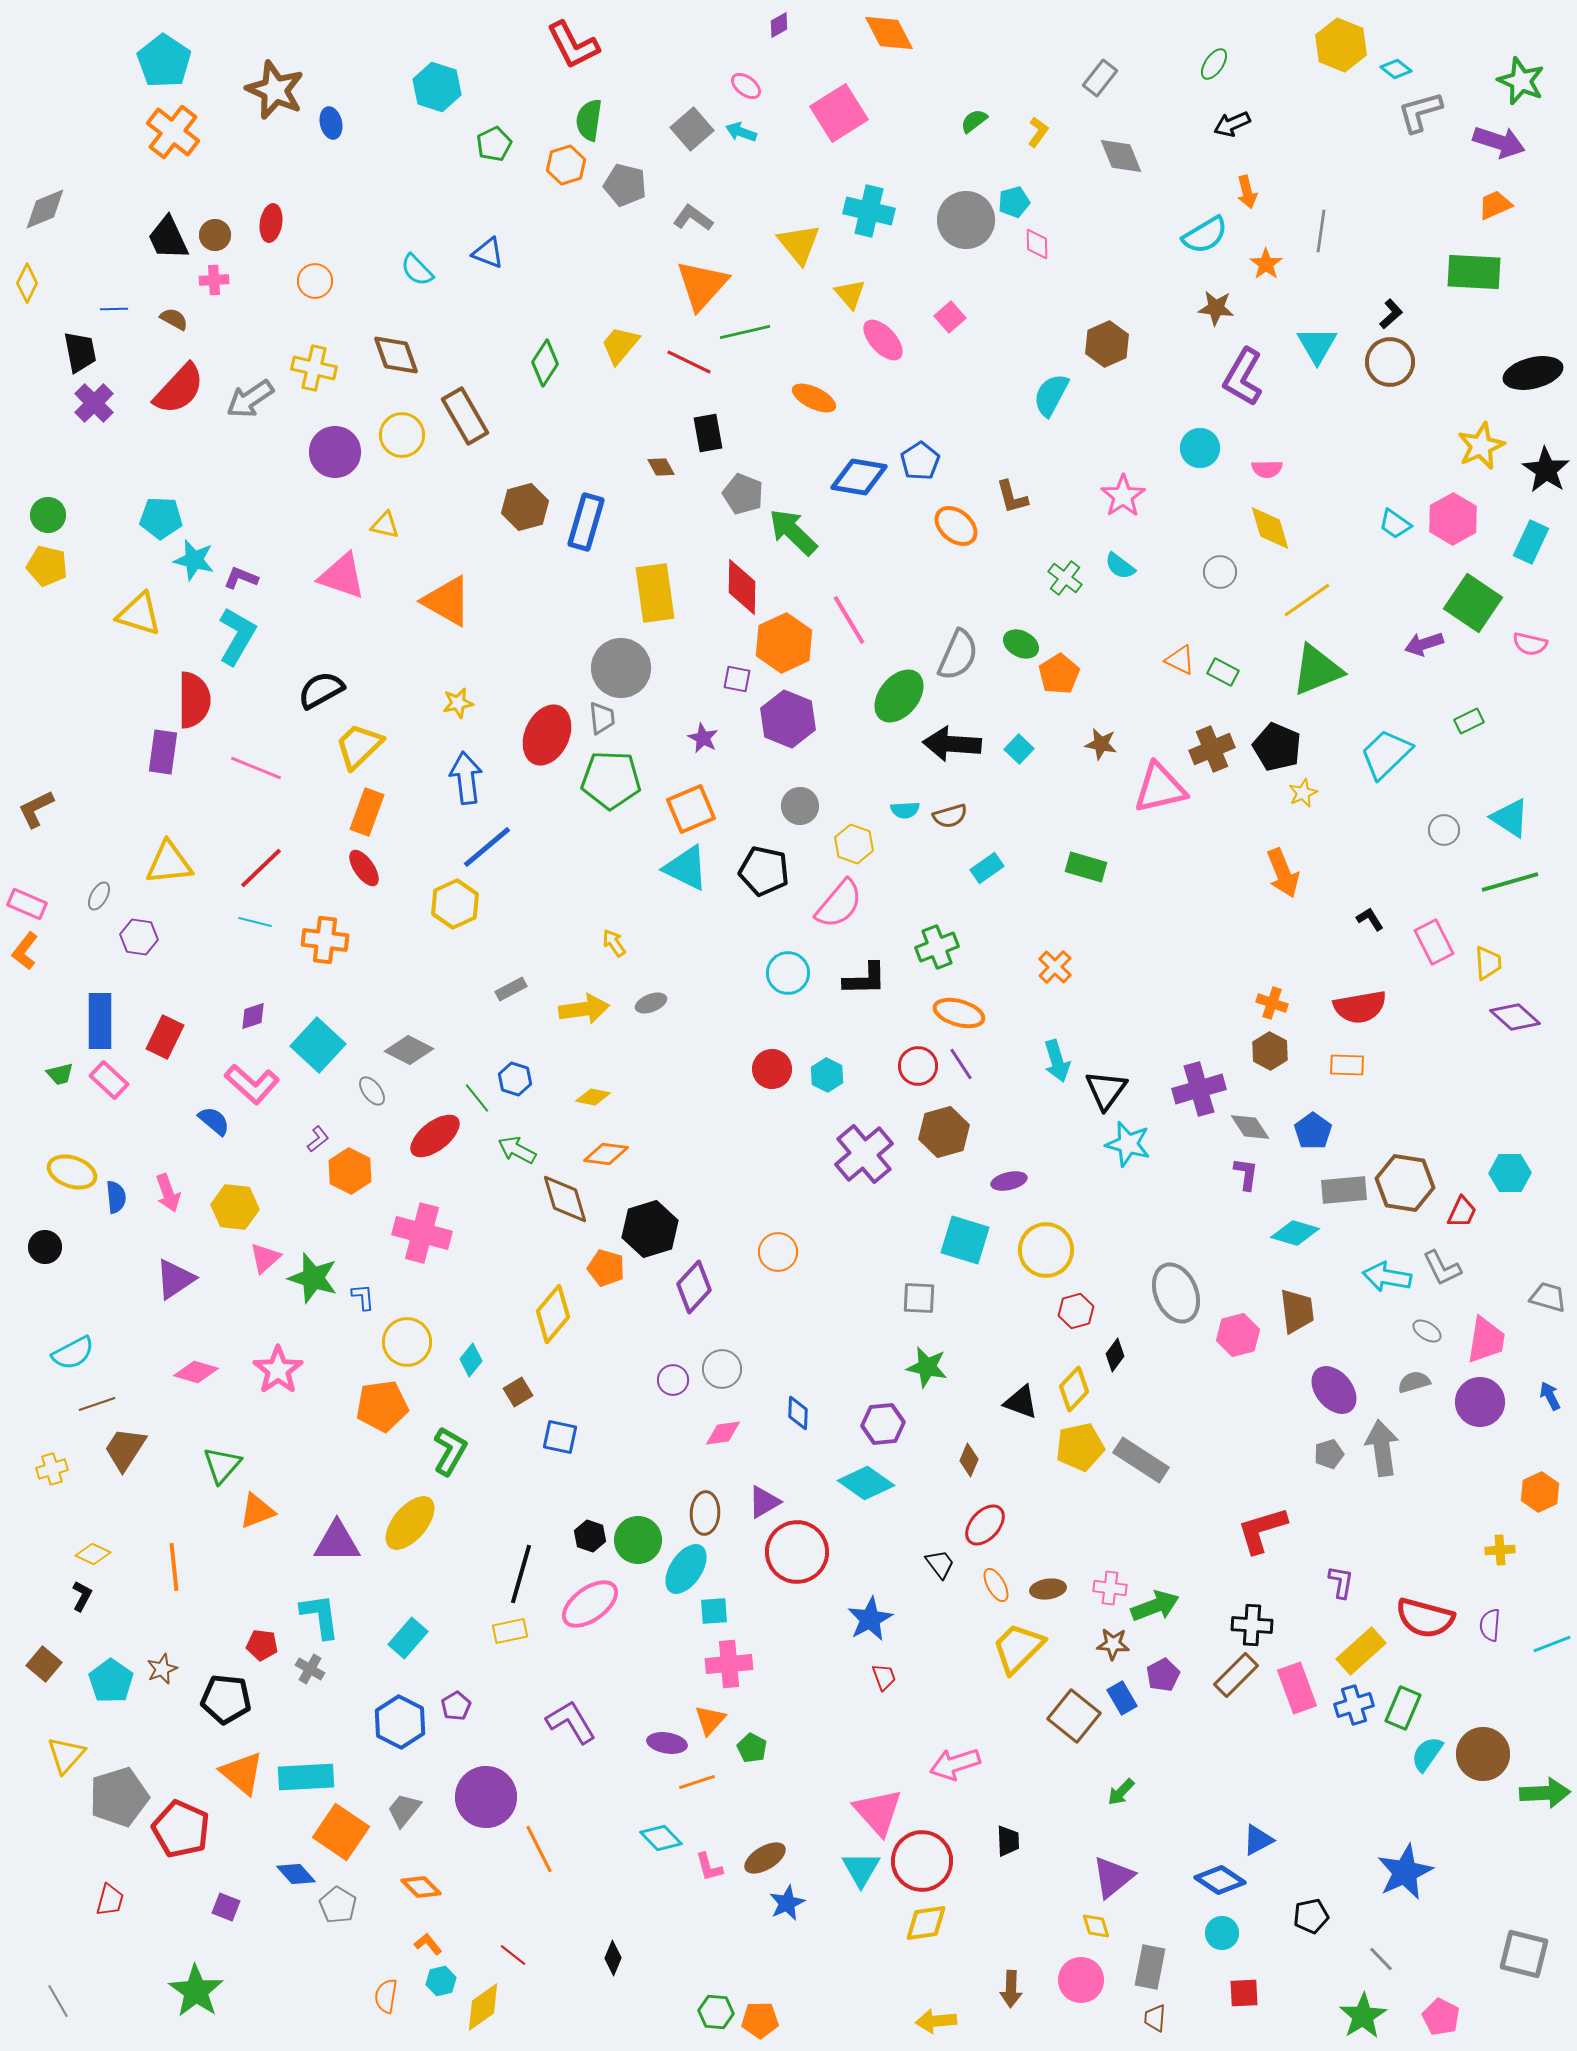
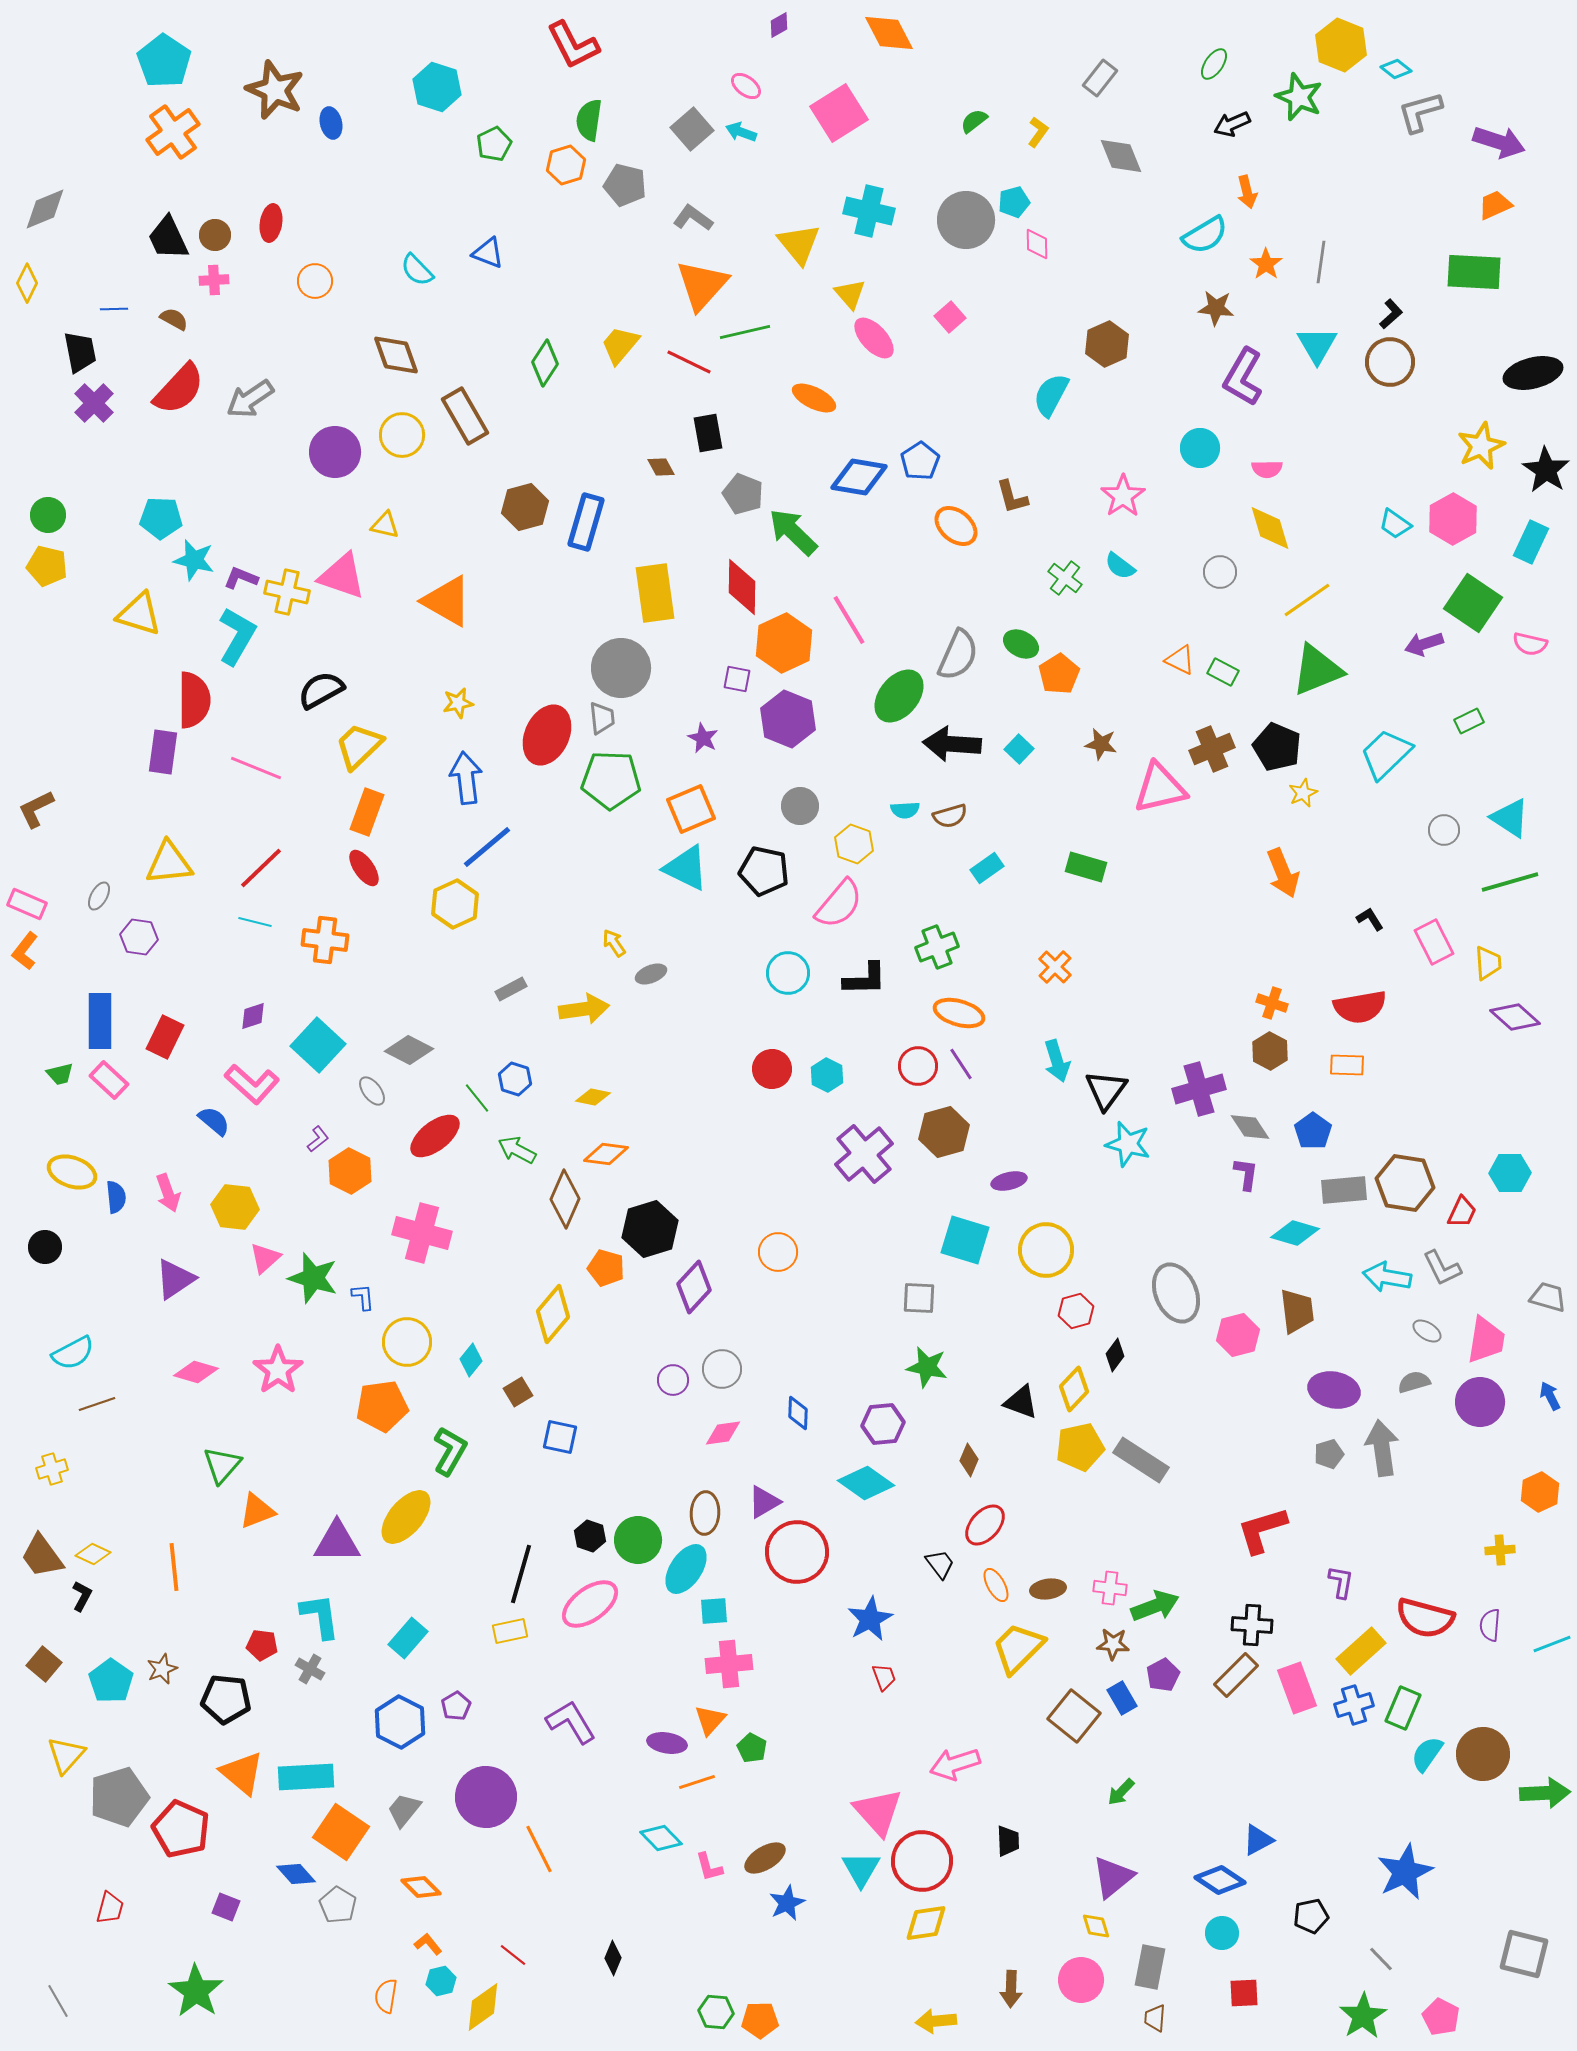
green star at (1521, 81): moved 222 px left, 16 px down
orange cross at (173, 132): rotated 16 degrees clockwise
gray line at (1321, 231): moved 31 px down
pink ellipse at (883, 340): moved 9 px left, 2 px up
yellow cross at (314, 368): moved 27 px left, 224 px down
gray ellipse at (651, 1003): moved 29 px up
brown diamond at (565, 1199): rotated 40 degrees clockwise
purple ellipse at (1334, 1390): rotated 39 degrees counterclockwise
brown trapezoid at (125, 1449): moved 83 px left, 107 px down; rotated 69 degrees counterclockwise
yellow ellipse at (410, 1523): moved 4 px left, 6 px up
red trapezoid at (110, 1900): moved 8 px down
